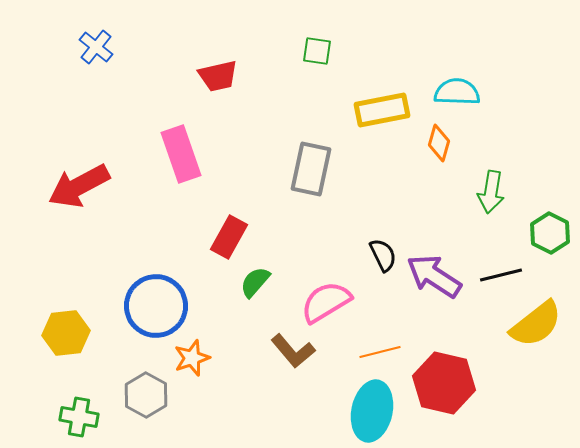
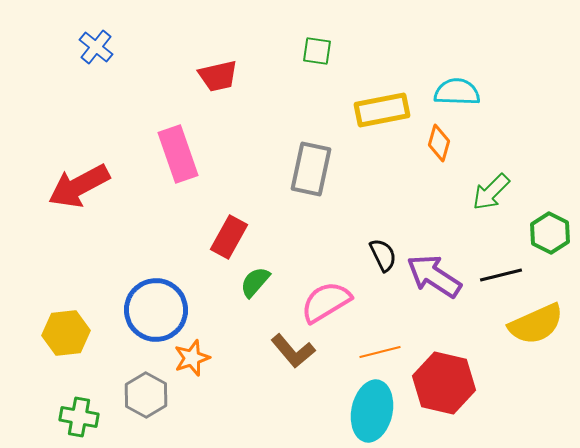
pink rectangle: moved 3 px left
green arrow: rotated 36 degrees clockwise
blue circle: moved 4 px down
yellow semicircle: rotated 14 degrees clockwise
